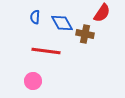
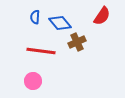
red semicircle: moved 3 px down
blue diamond: moved 2 px left; rotated 10 degrees counterclockwise
brown cross: moved 8 px left, 8 px down; rotated 36 degrees counterclockwise
red line: moved 5 px left
